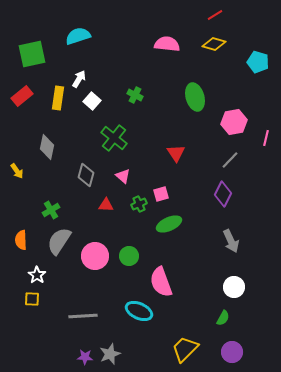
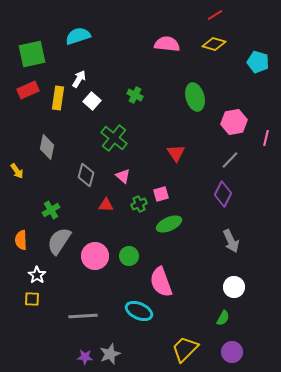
red rectangle at (22, 96): moved 6 px right, 6 px up; rotated 15 degrees clockwise
